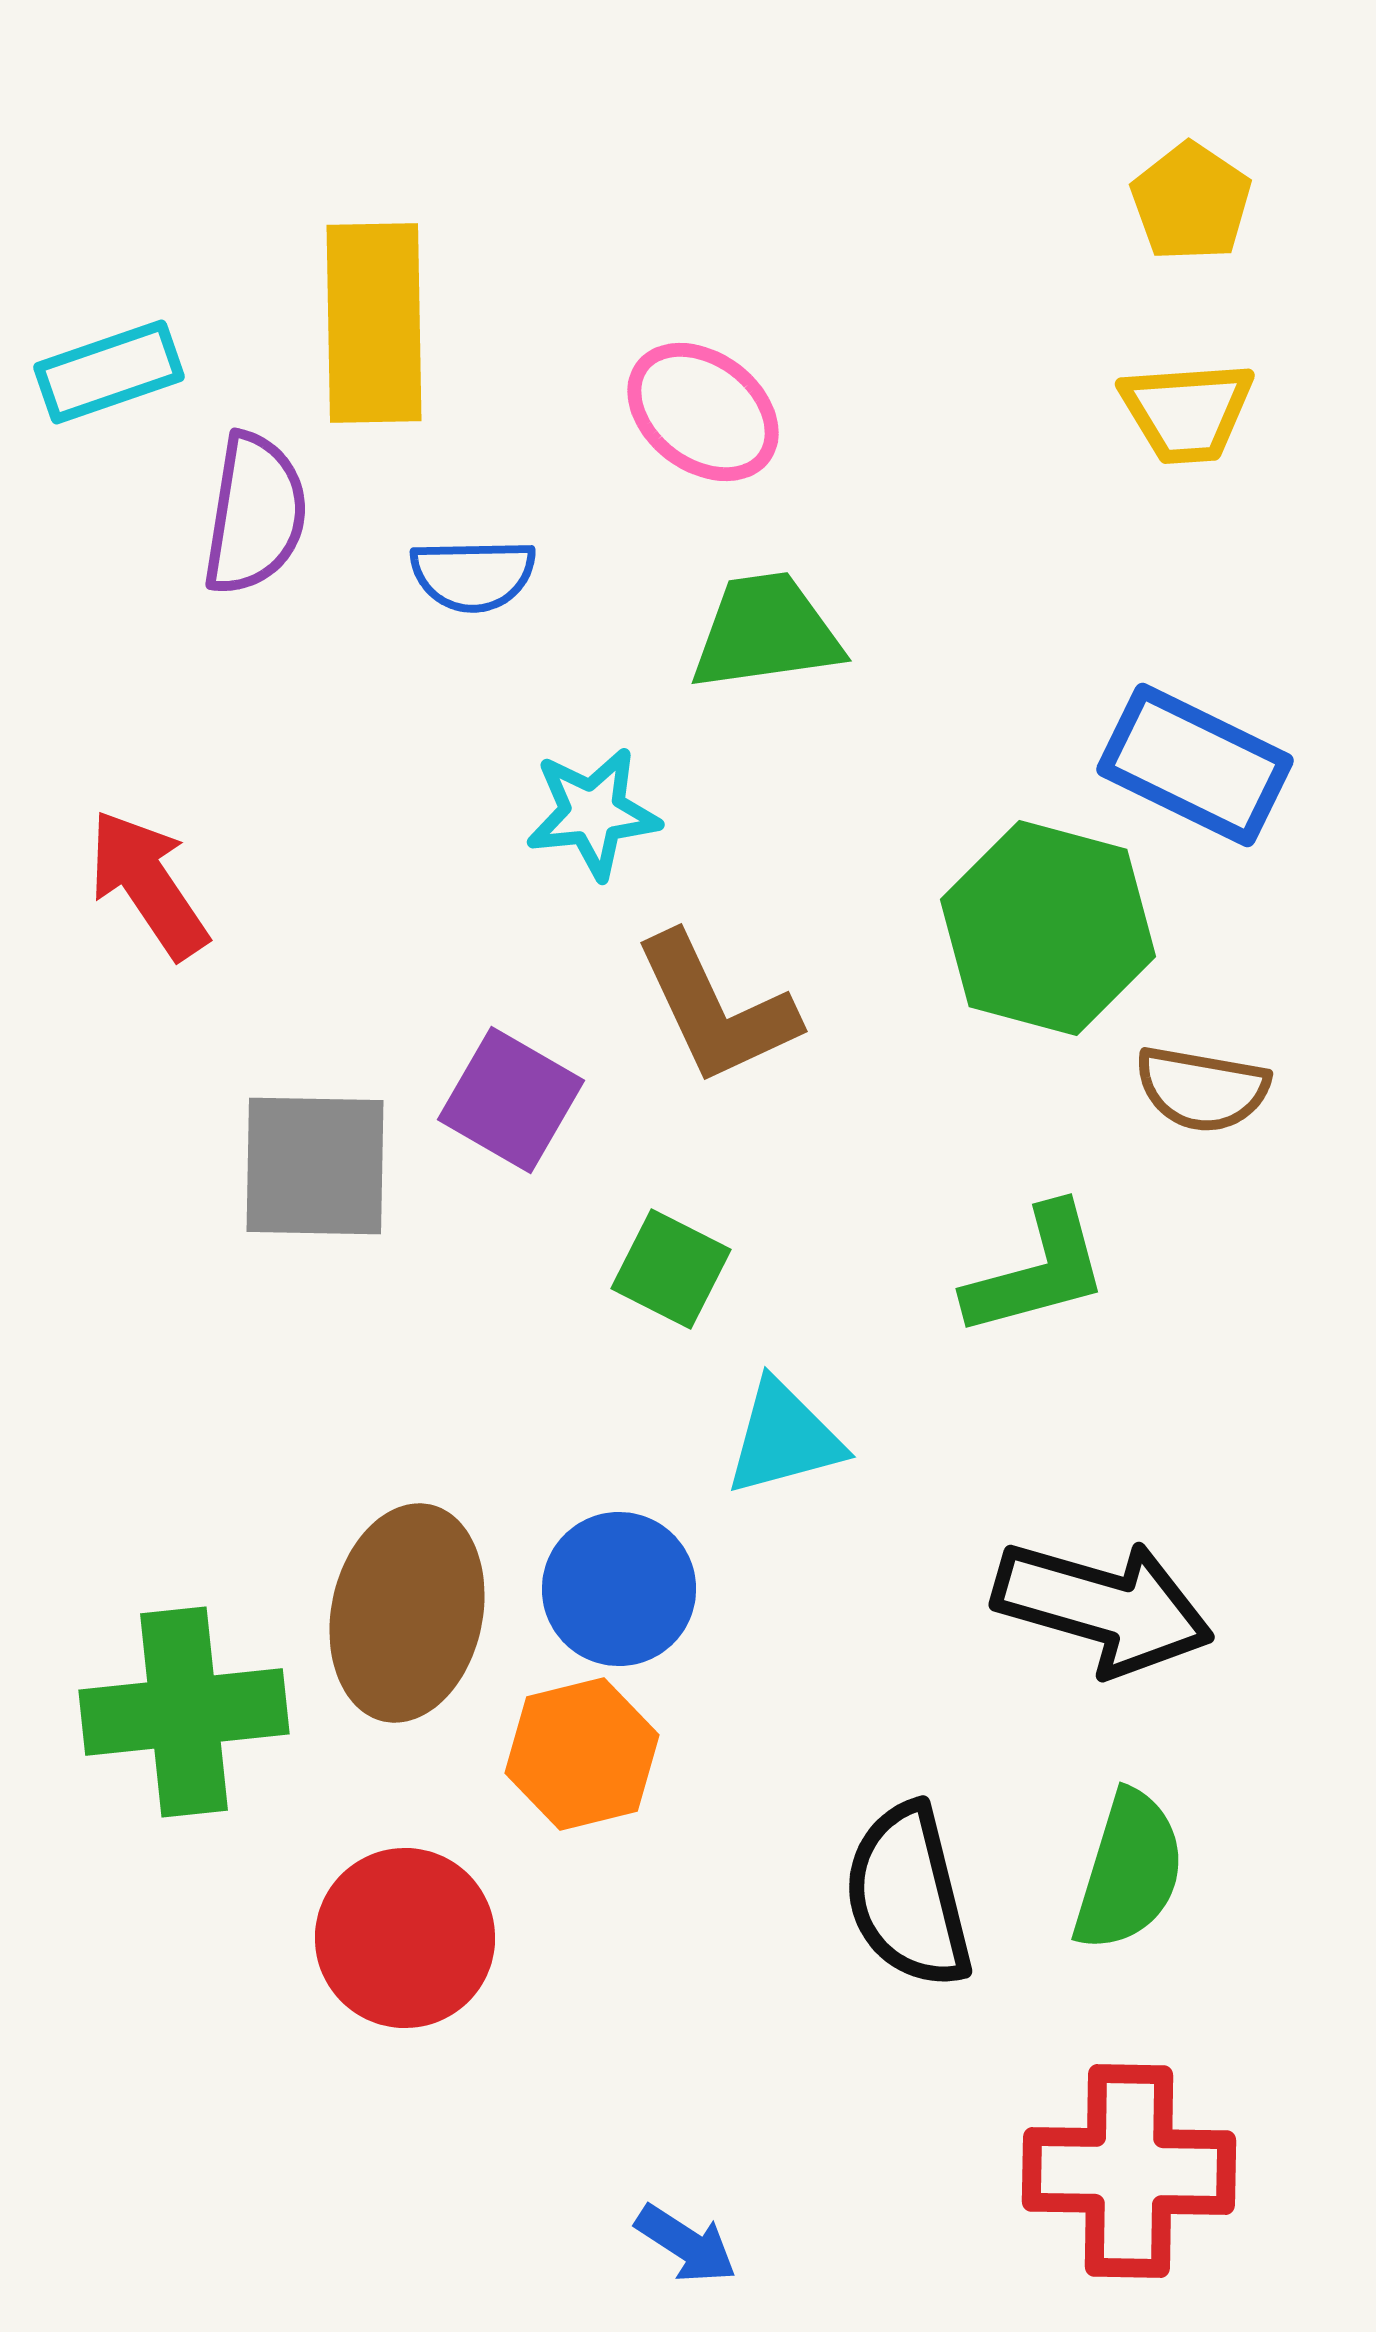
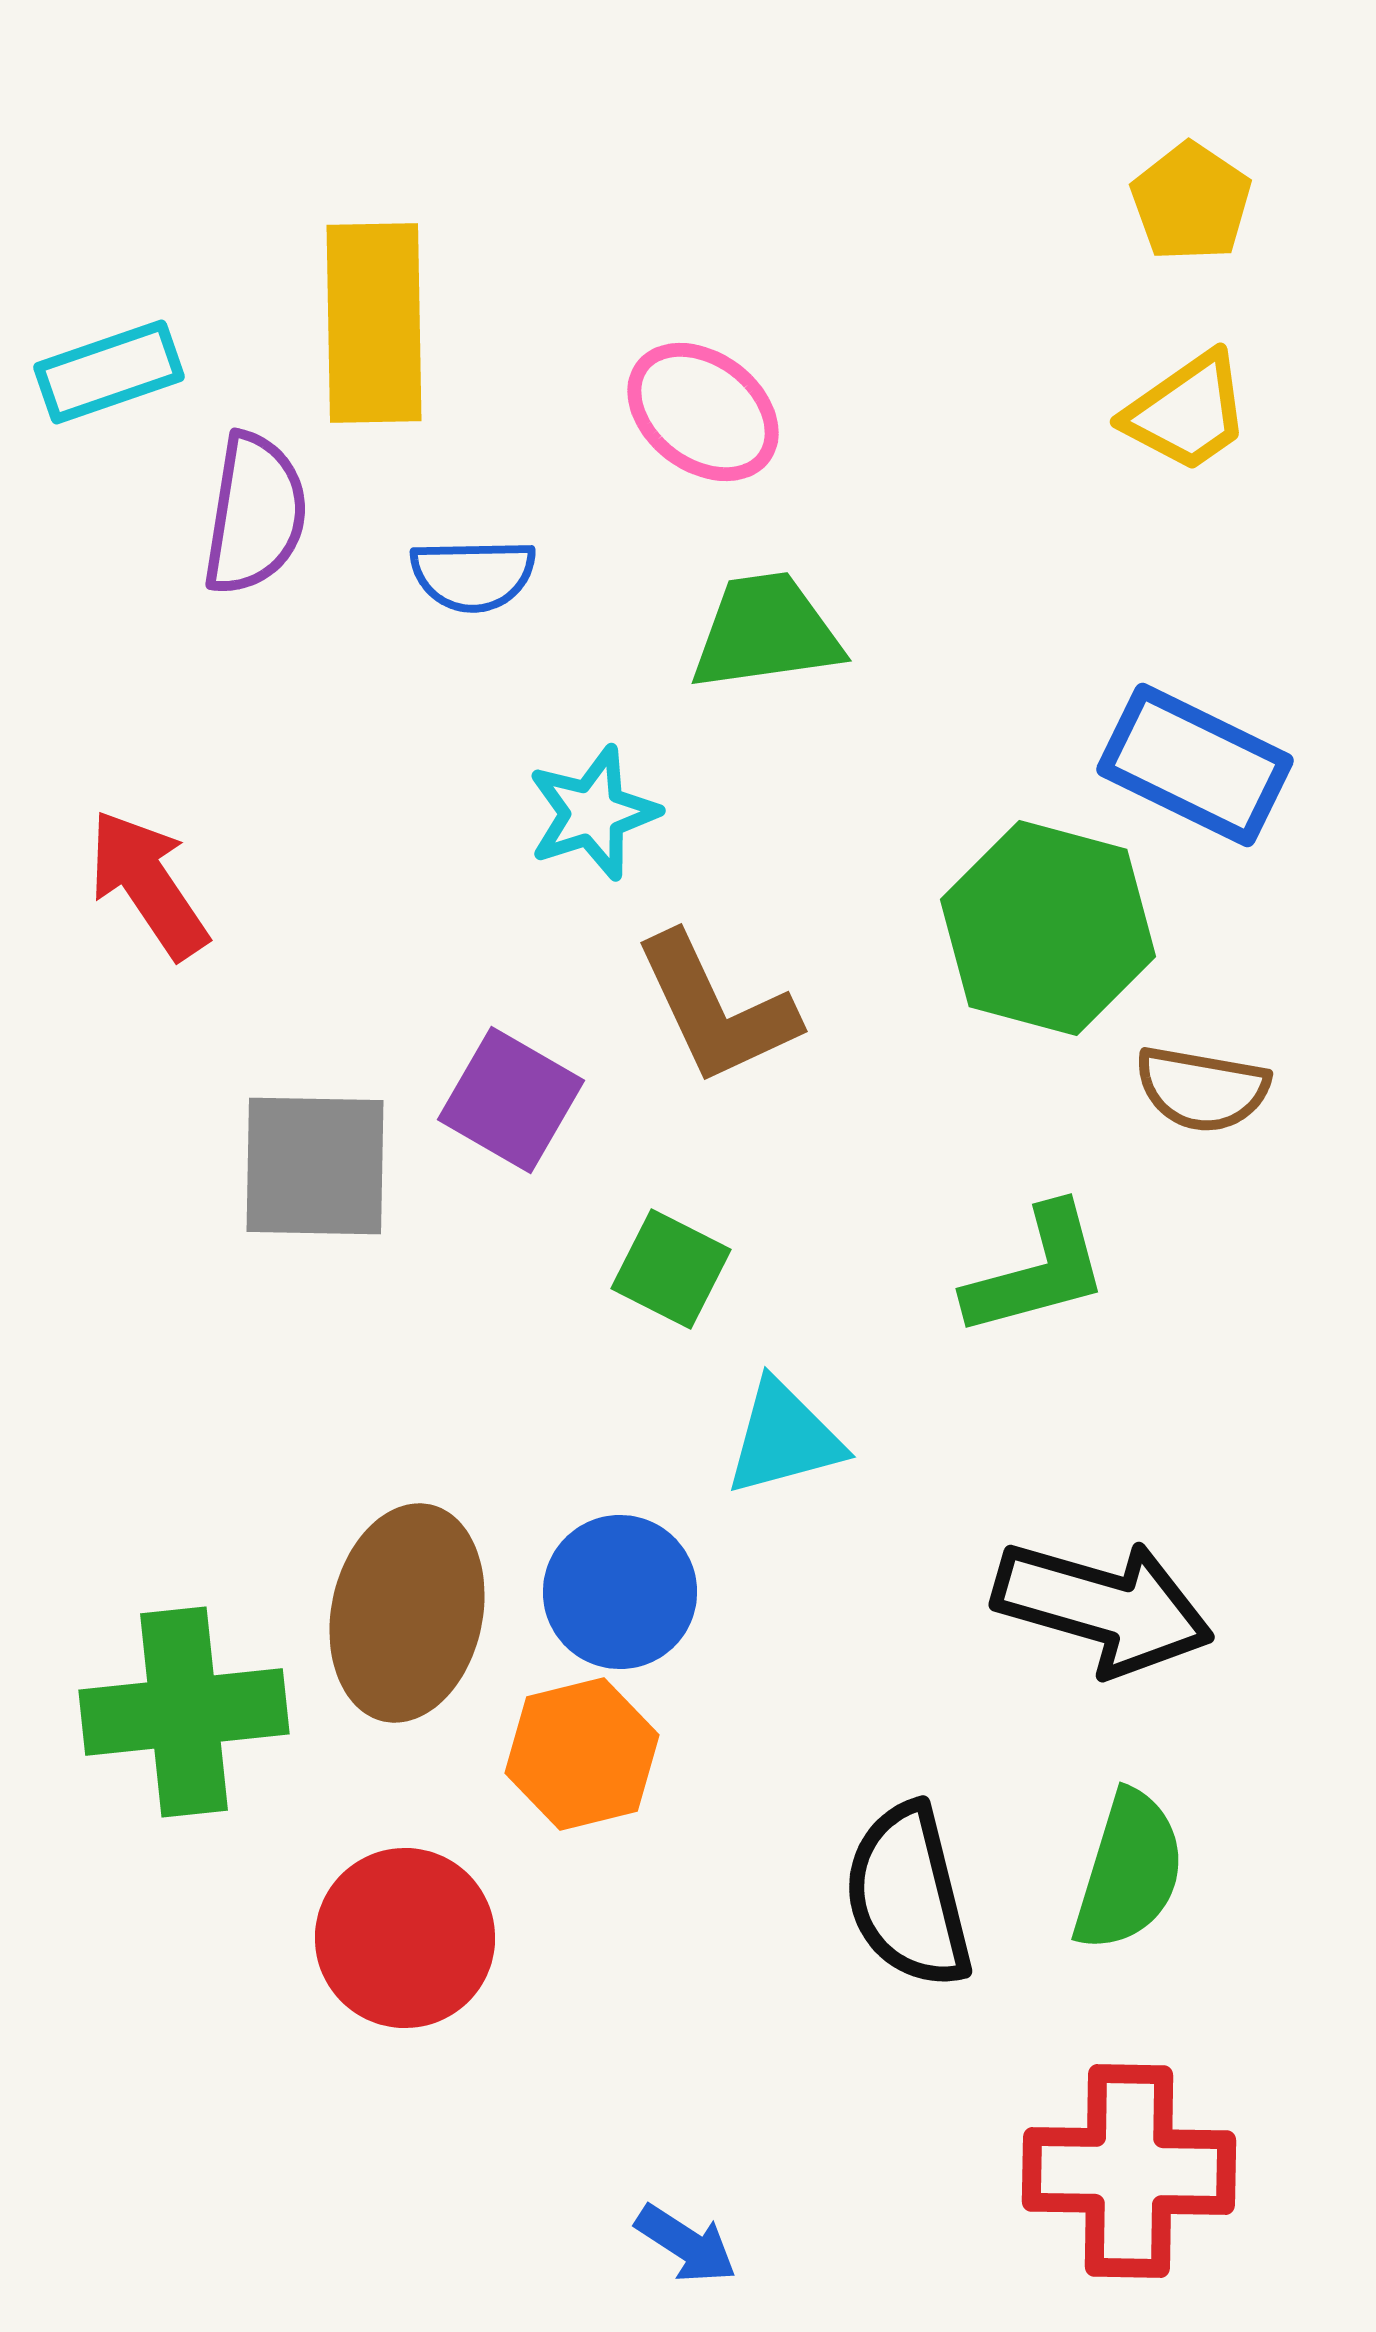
yellow trapezoid: rotated 31 degrees counterclockwise
cyan star: rotated 12 degrees counterclockwise
blue circle: moved 1 px right, 3 px down
